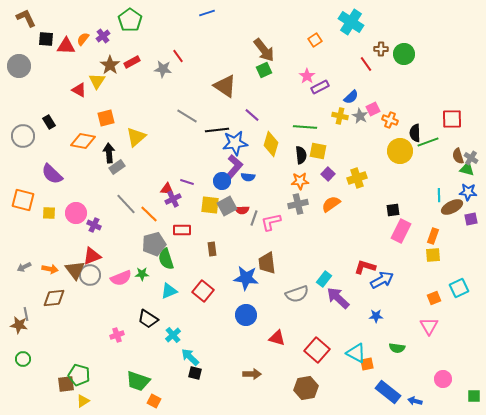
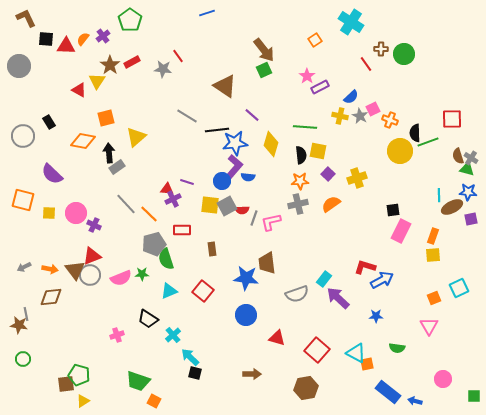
brown diamond at (54, 298): moved 3 px left, 1 px up
